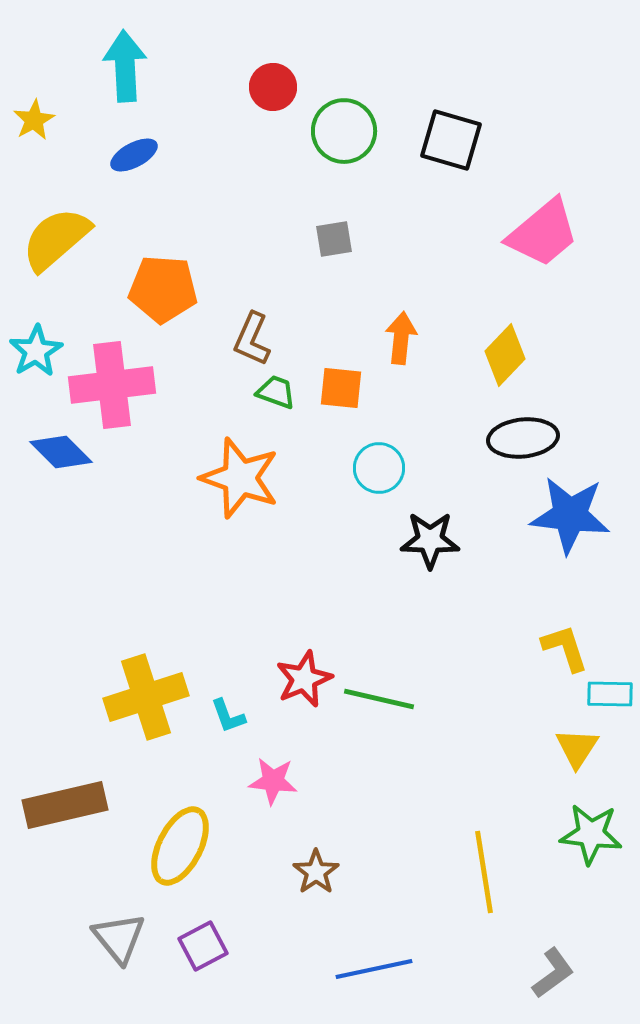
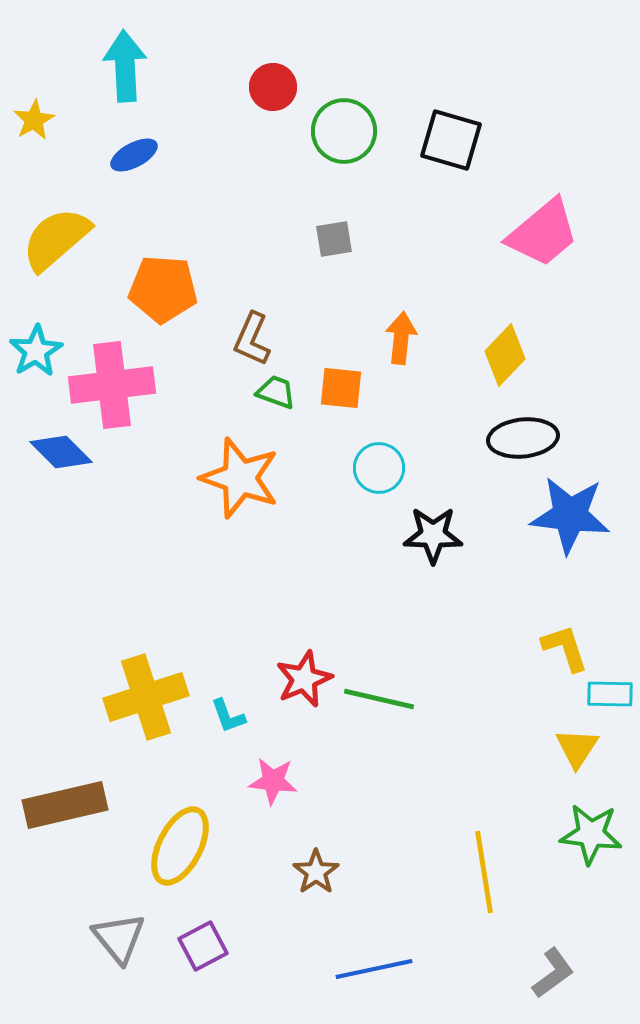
black star: moved 3 px right, 5 px up
